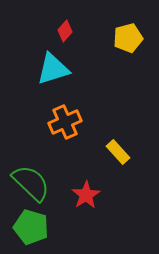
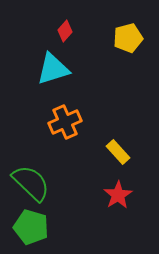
red star: moved 32 px right
